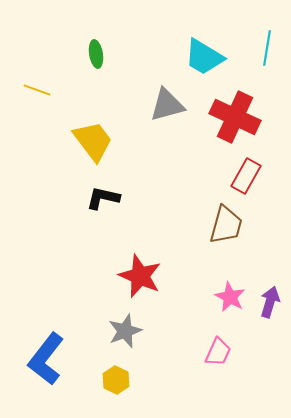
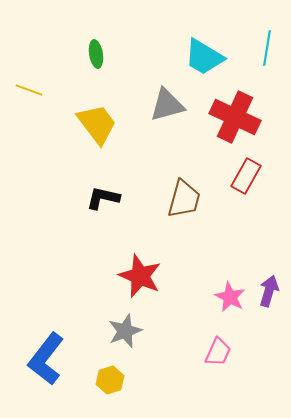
yellow line: moved 8 px left
yellow trapezoid: moved 4 px right, 17 px up
brown trapezoid: moved 42 px left, 26 px up
purple arrow: moved 1 px left, 11 px up
yellow hexagon: moved 6 px left; rotated 16 degrees clockwise
